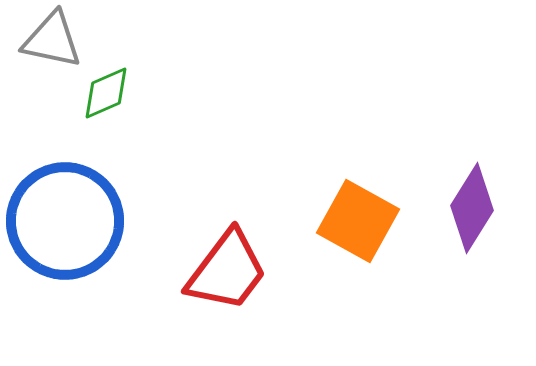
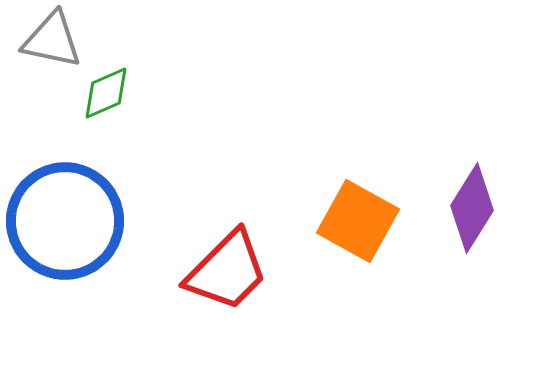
red trapezoid: rotated 8 degrees clockwise
